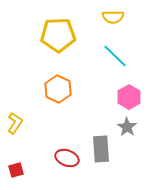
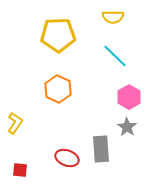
red square: moved 4 px right; rotated 21 degrees clockwise
